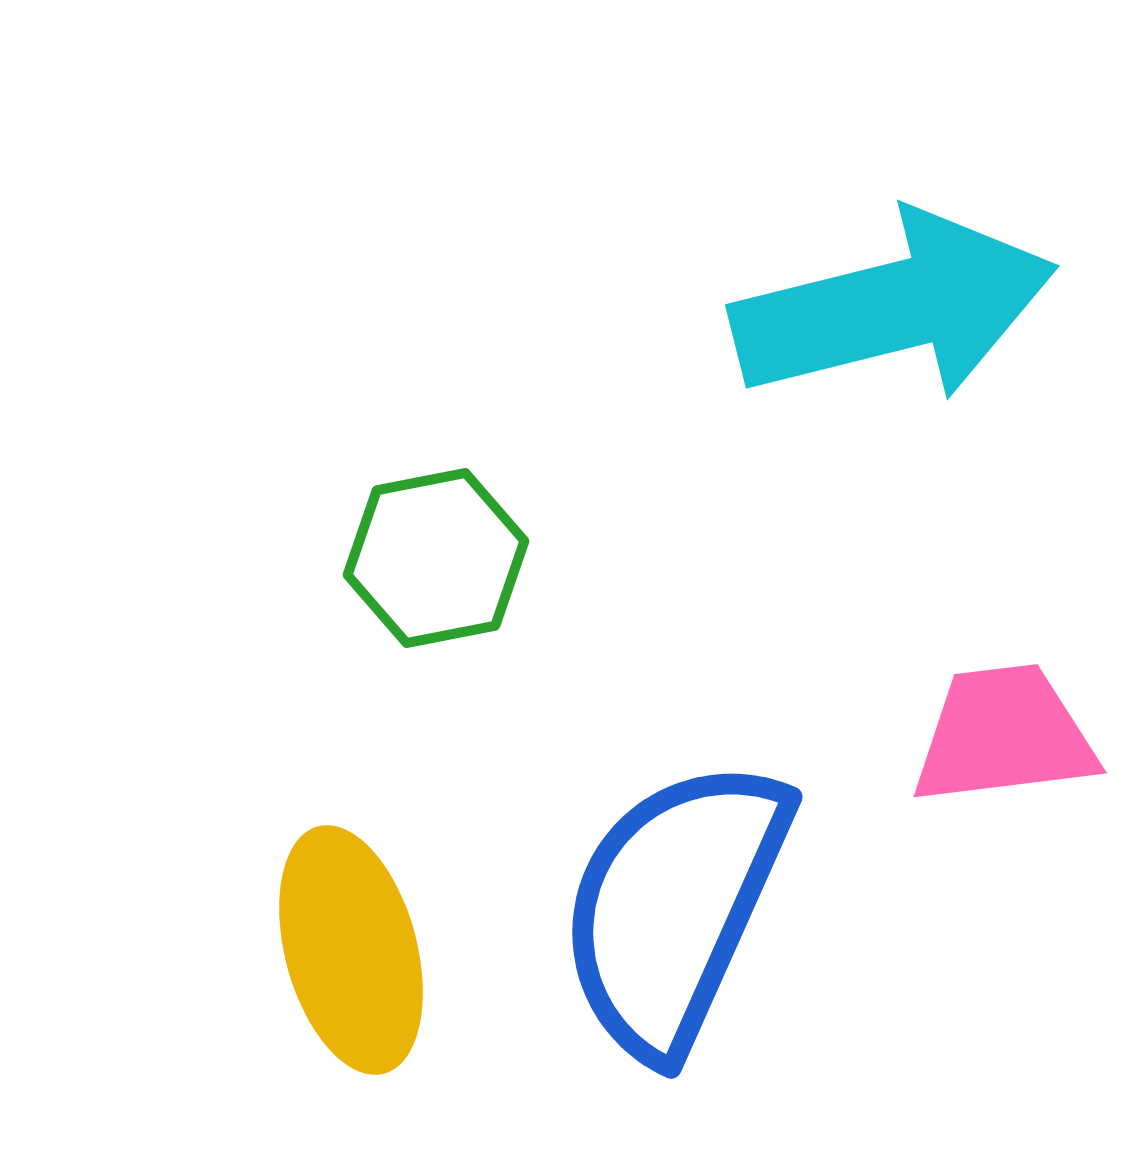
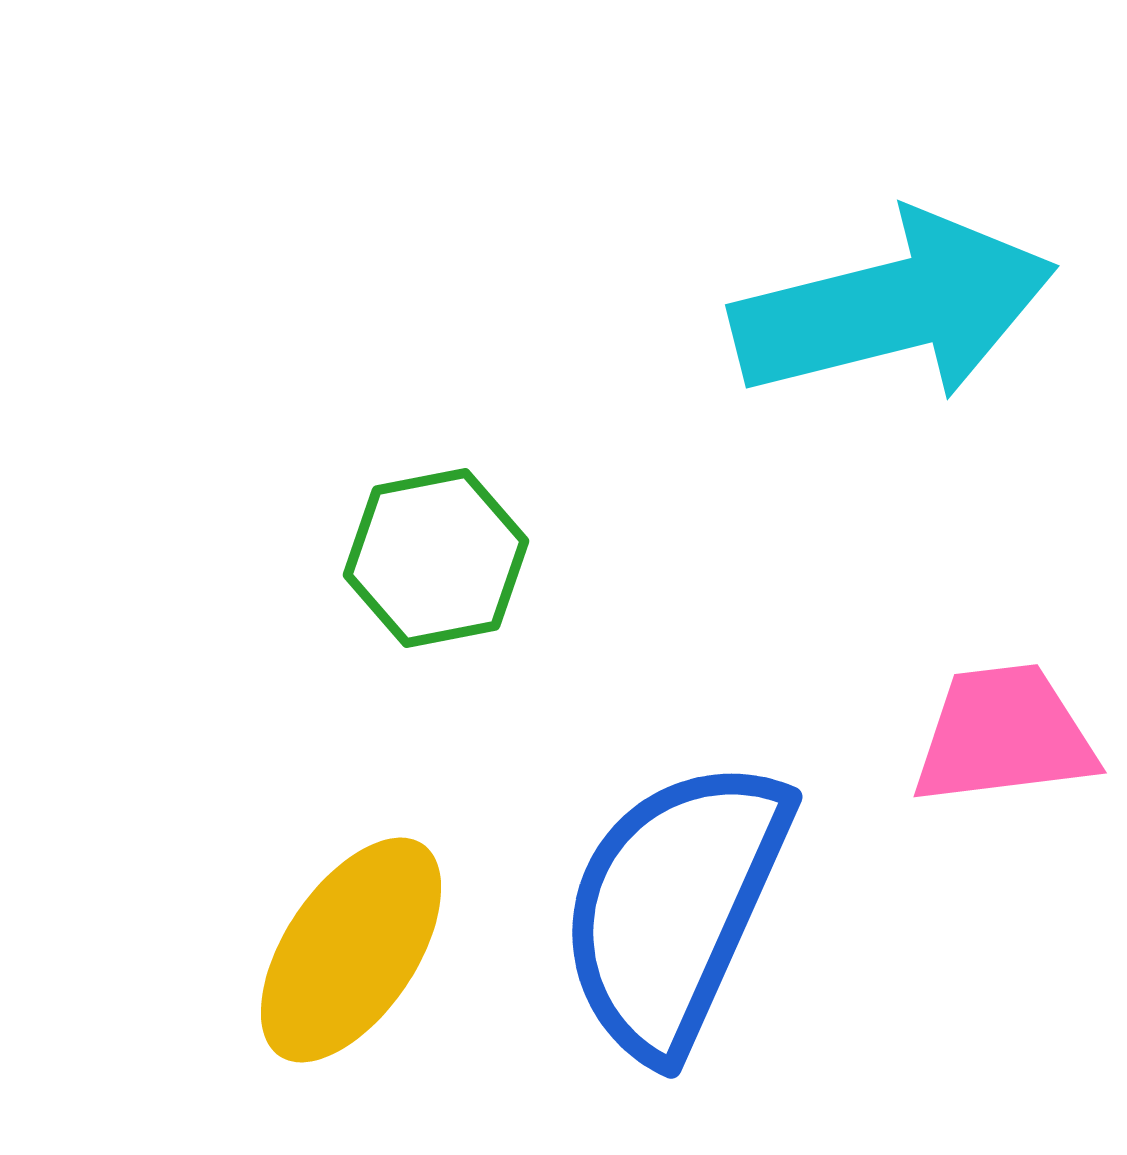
yellow ellipse: rotated 49 degrees clockwise
